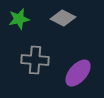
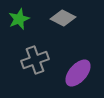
green star: rotated 10 degrees counterclockwise
gray cross: rotated 24 degrees counterclockwise
